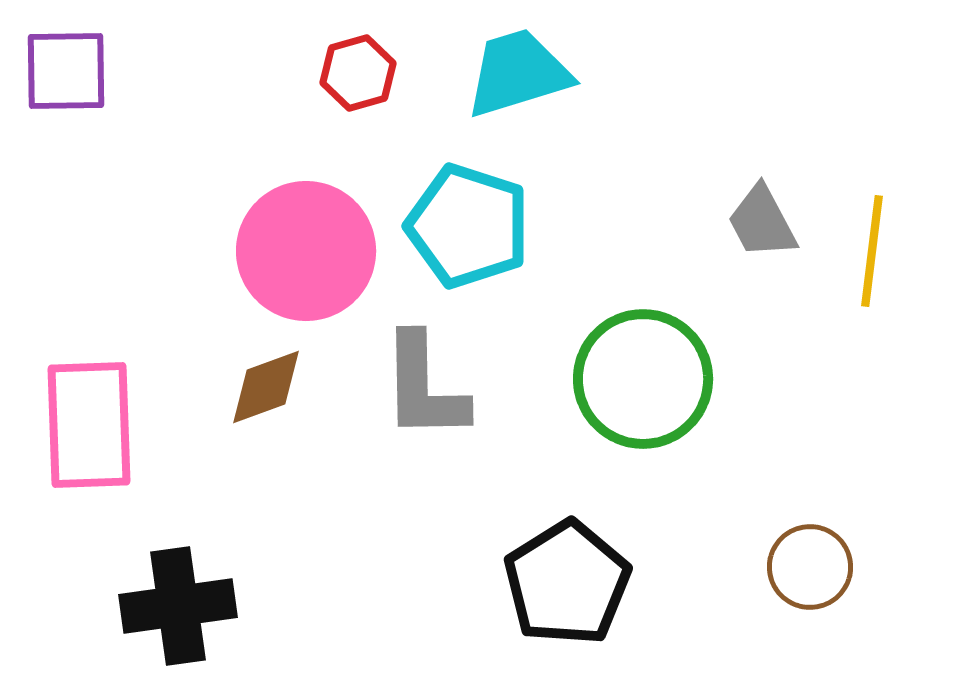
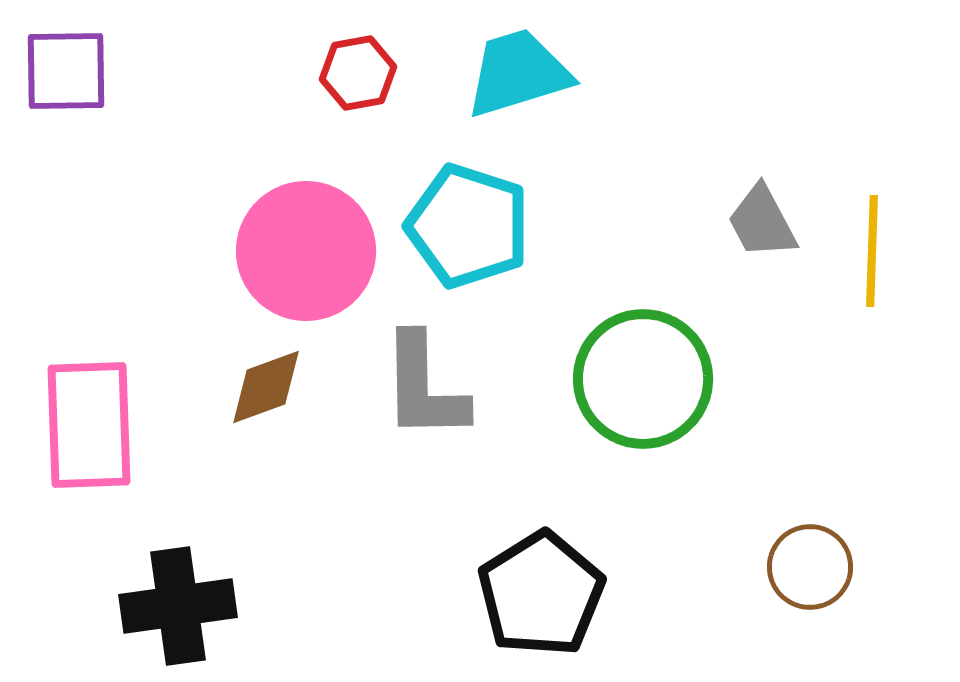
red hexagon: rotated 6 degrees clockwise
yellow line: rotated 5 degrees counterclockwise
black pentagon: moved 26 px left, 11 px down
